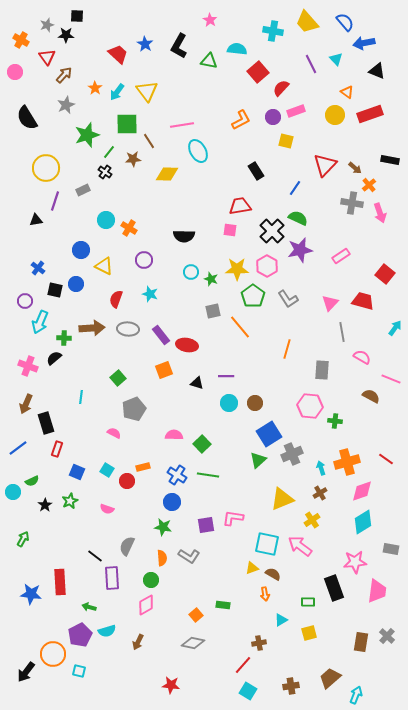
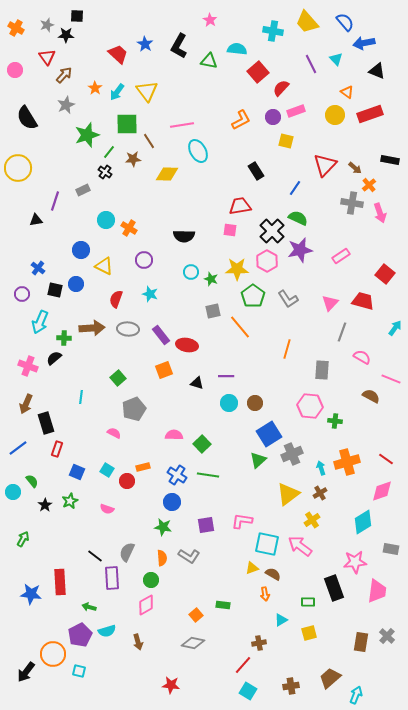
orange cross at (21, 40): moved 5 px left, 12 px up
pink circle at (15, 72): moved 2 px up
yellow circle at (46, 168): moved 28 px left
pink hexagon at (267, 266): moved 5 px up
purple circle at (25, 301): moved 3 px left, 7 px up
gray line at (342, 332): rotated 30 degrees clockwise
green semicircle at (32, 481): rotated 104 degrees counterclockwise
pink diamond at (362, 491): moved 20 px right
yellow triangle at (282, 499): moved 6 px right, 5 px up; rotated 15 degrees counterclockwise
pink L-shape at (233, 518): moved 9 px right, 3 px down
gray semicircle at (127, 546): moved 6 px down
brown arrow at (138, 642): rotated 42 degrees counterclockwise
